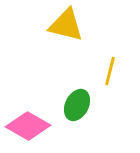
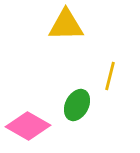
yellow triangle: rotated 15 degrees counterclockwise
yellow line: moved 5 px down
